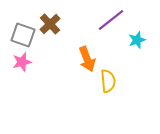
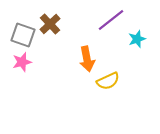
cyan star: moved 1 px up
orange arrow: rotated 10 degrees clockwise
yellow semicircle: rotated 70 degrees clockwise
